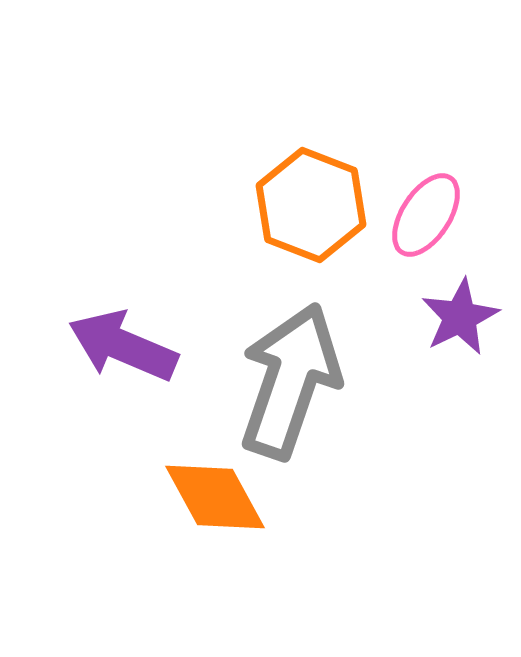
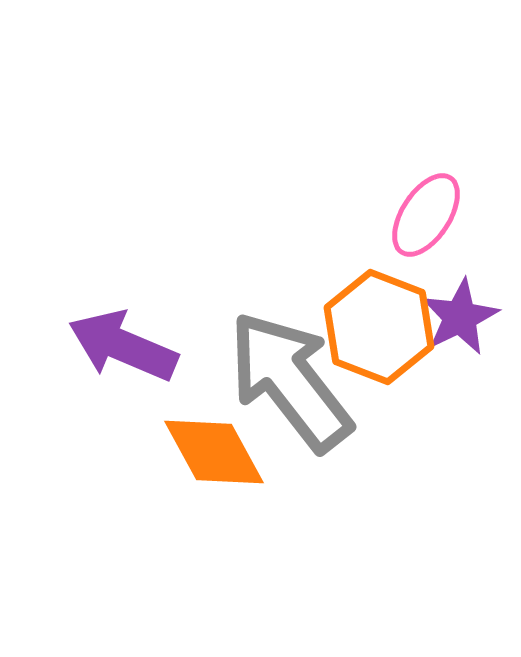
orange hexagon: moved 68 px right, 122 px down
gray arrow: rotated 57 degrees counterclockwise
orange diamond: moved 1 px left, 45 px up
